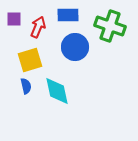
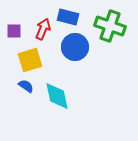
blue rectangle: moved 2 px down; rotated 15 degrees clockwise
purple square: moved 12 px down
red arrow: moved 5 px right, 2 px down
blue semicircle: rotated 42 degrees counterclockwise
cyan diamond: moved 5 px down
